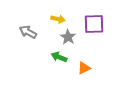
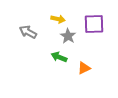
gray star: moved 1 px up
